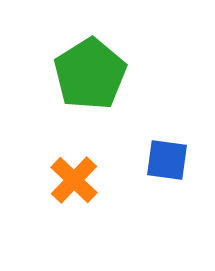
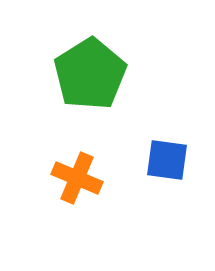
orange cross: moved 3 px right, 2 px up; rotated 21 degrees counterclockwise
